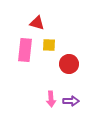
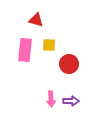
red triangle: moved 1 px left, 3 px up
